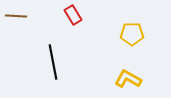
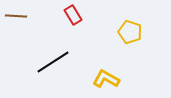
yellow pentagon: moved 2 px left, 2 px up; rotated 20 degrees clockwise
black line: rotated 68 degrees clockwise
yellow L-shape: moved 22 px left
